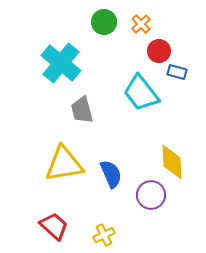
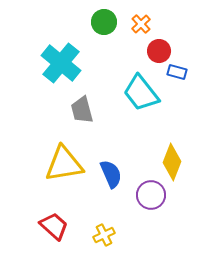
yellow diamond: rotated 24 degrees clockwise
